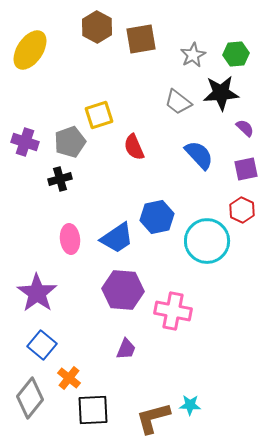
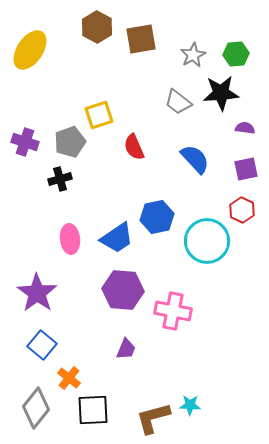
purple semicircle: rotated 36 degrees counterclockwise
blue semicircle: moved 4 px left, 4 px down
gray diamond: moved 6 px right, 10 px down
